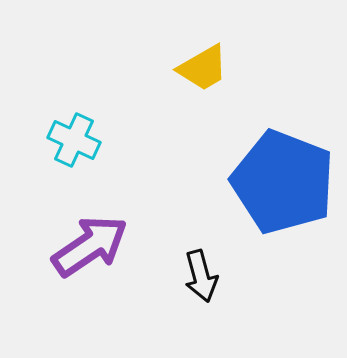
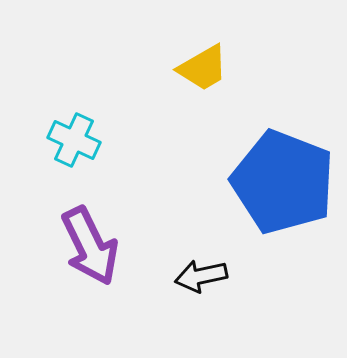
purple arrow: rotated 98 degrees clockwise
black arrow: rotated 93 degrees clockwise
